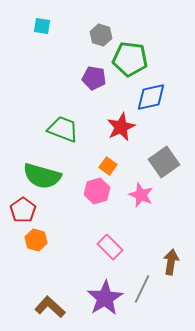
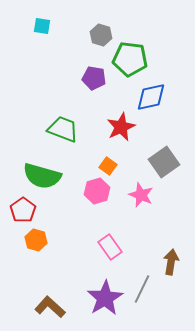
pink rectangle: rotated 10 degrees clockwise
